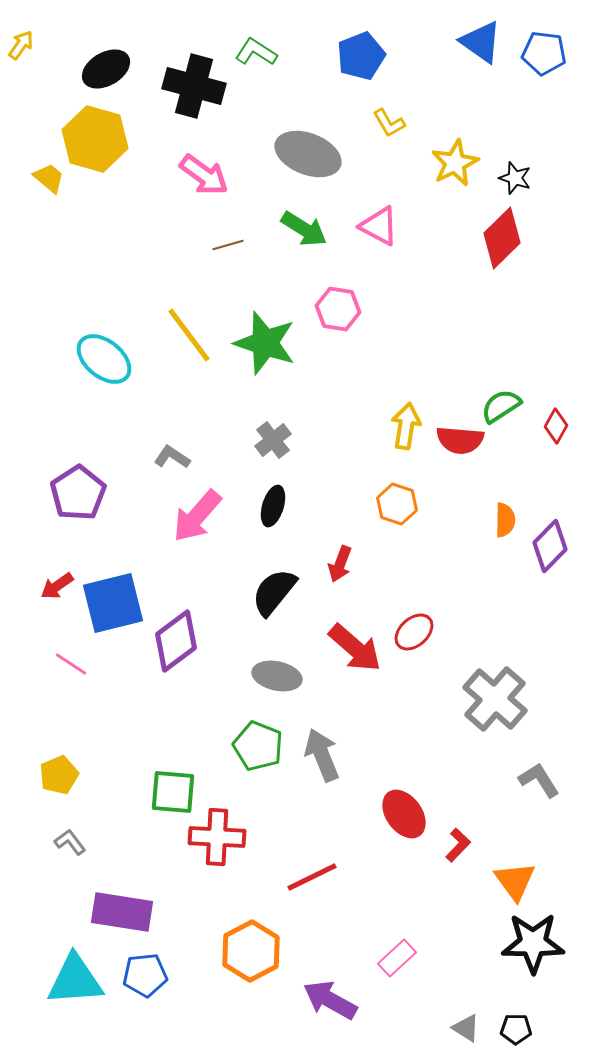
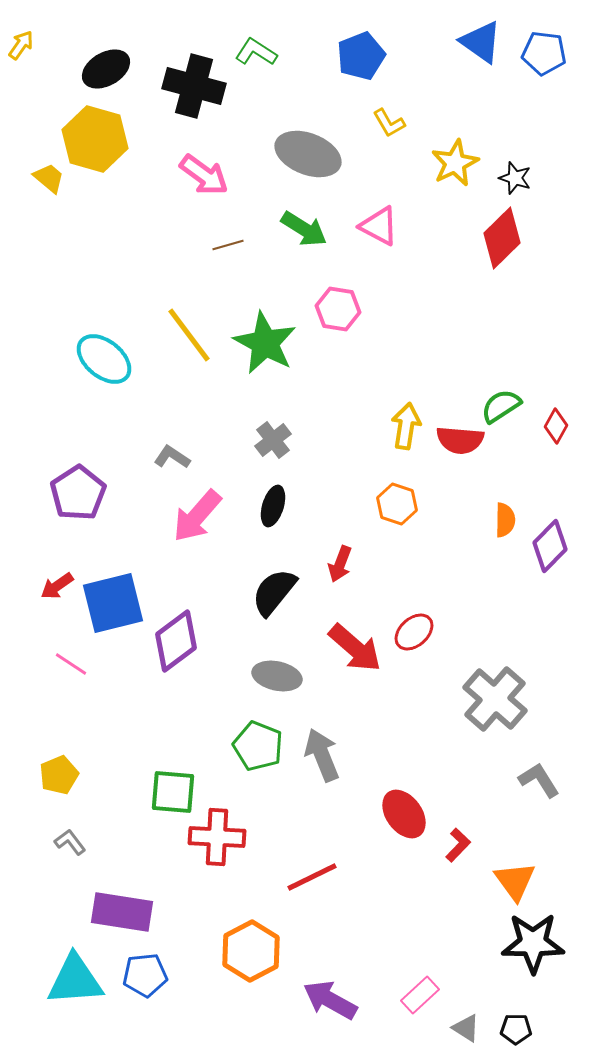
green star at (265, 343): rotated 10 degrees clockwise
pink rectangle at (397, 958): moved 23 px right, 37 px down
